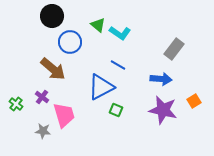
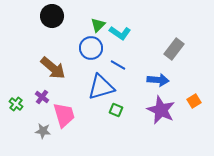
green triangle: rotated 35 degrees clockwise
blue circle: moved 21 px right, 6 px down
brown arrow: moved 1 px up
blue arrow: moved 3 px left, 1 px down
blue triangle: rotated 12 degrees clockwise
purple star: moved 2 px left; rotated 12 degrees clockwise
